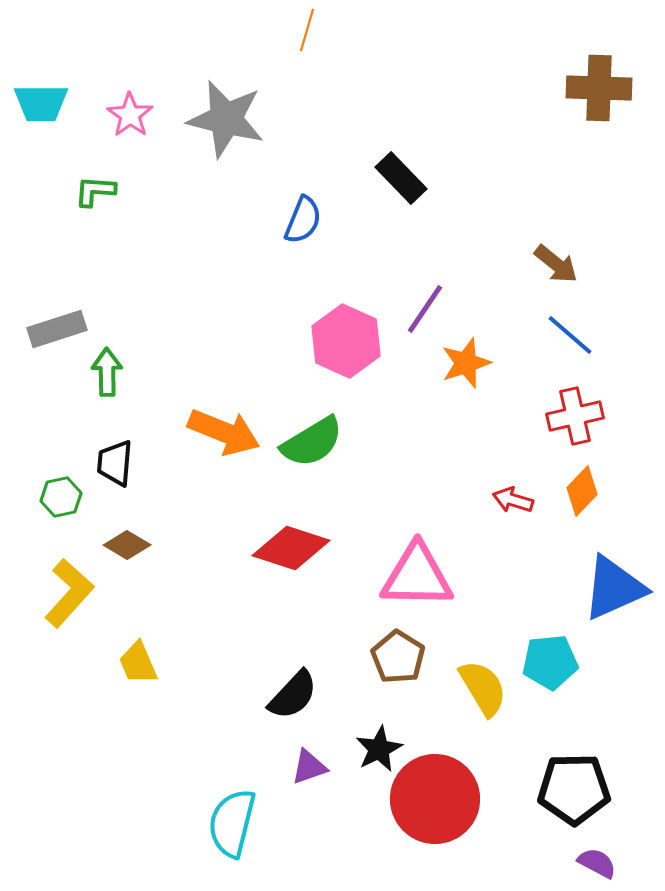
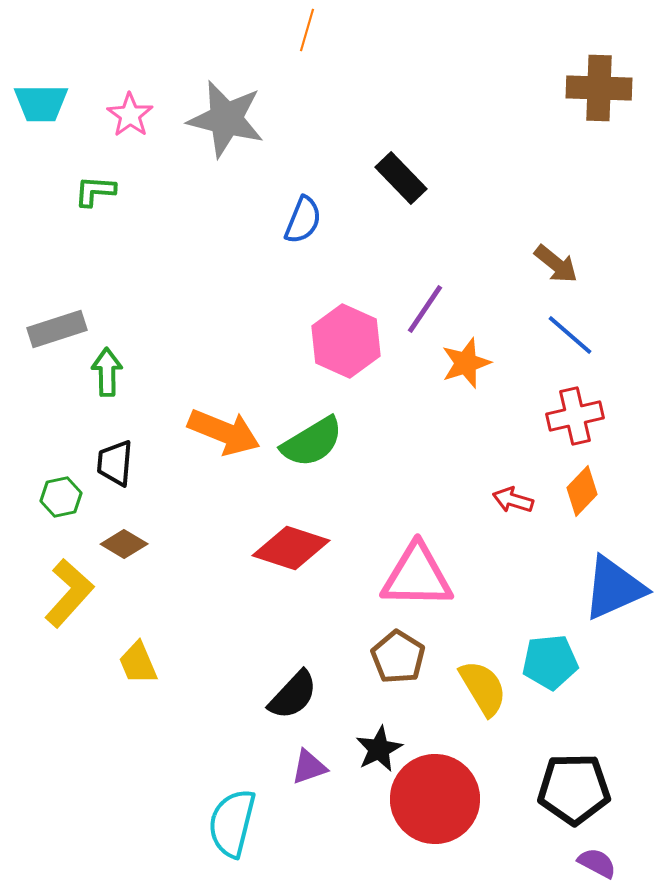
brown diamond: moved 3 px left, 1 px up
